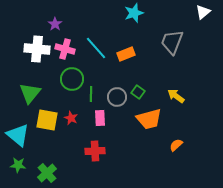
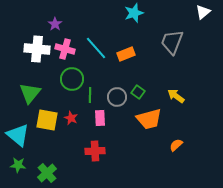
green line: moved 1 px left, 1 px down
